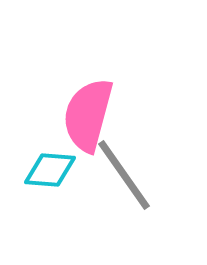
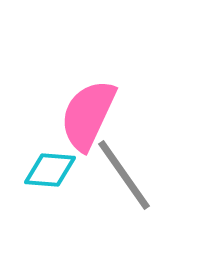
pink semicircle: rotated 10 degrees clockwise
